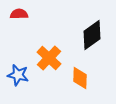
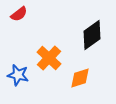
red semicircle: rotated 144 degrees clockwise
orange diamond: rotated 70 degrees clockwise
